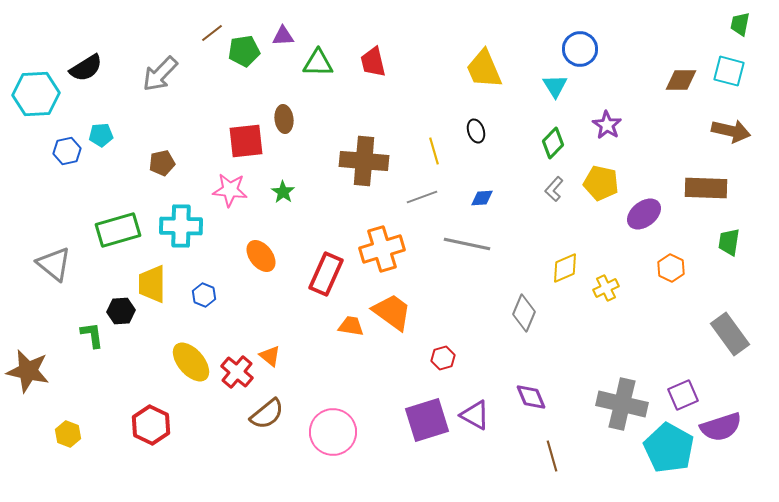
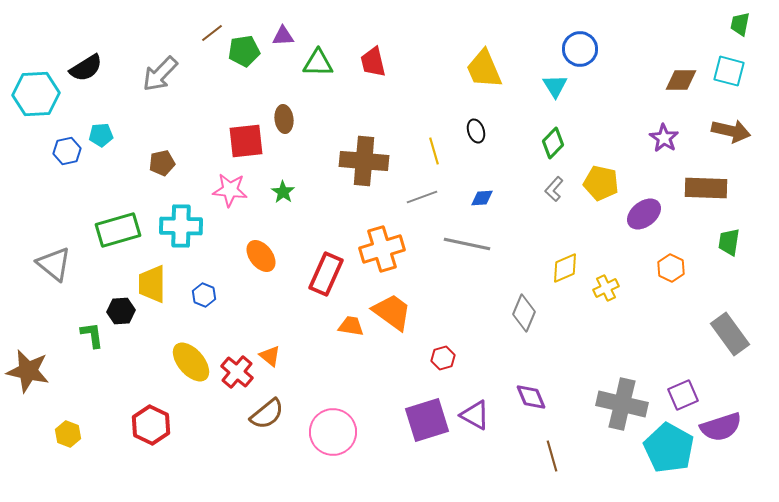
purple star at (607, 125): moved 57 px right, 13 px down
